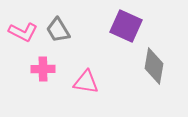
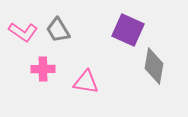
purple square: moved 2 px right, 4 px down
pink L-shape: rotated 8 degrees clockwise
